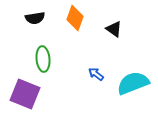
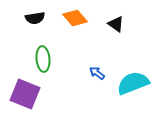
orange diamond: rotated 60 degrees counterclockwise
black triangle: moved 2 px right, 5 px up
blue arrow: moved 1 px right, 1 px up
